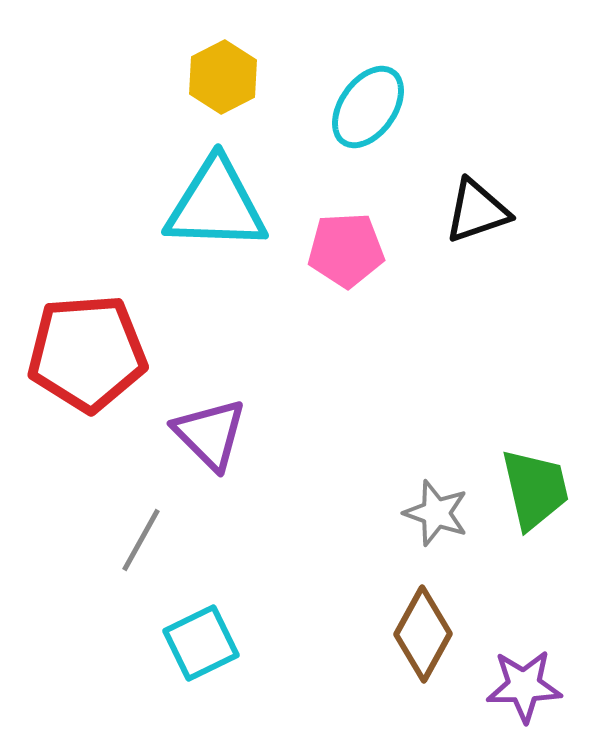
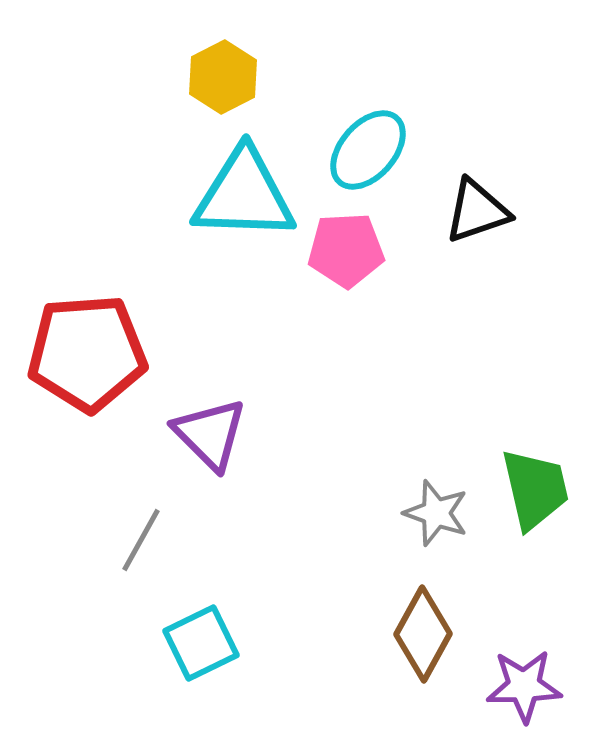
cyan ellipse: moved 43 px down; rotated 6 degrees clockwise
cyan triangle: moved 28 px right, 10 px up
